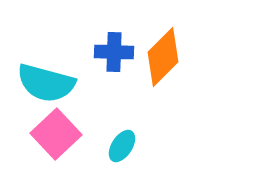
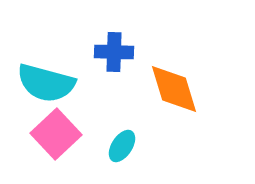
orange diamond: moved 11 px right, 32 px down; rotated 62 degrees counterclockwise
